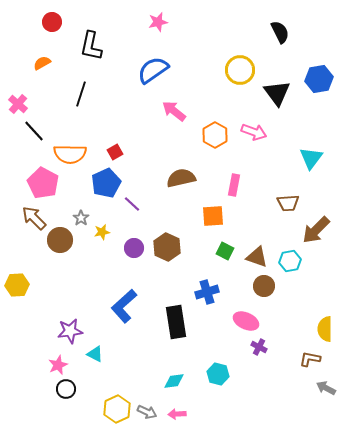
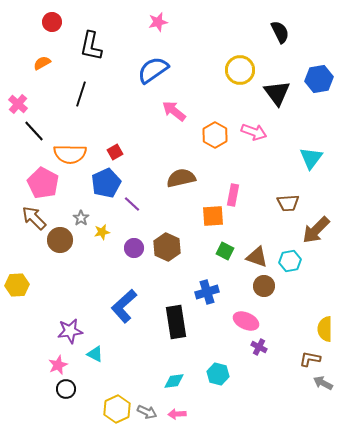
pink rectangle at (234, 185): moved 1 px left, 10 px down
gray arrow at (326, 388): moved 3 px left, 5 px up
